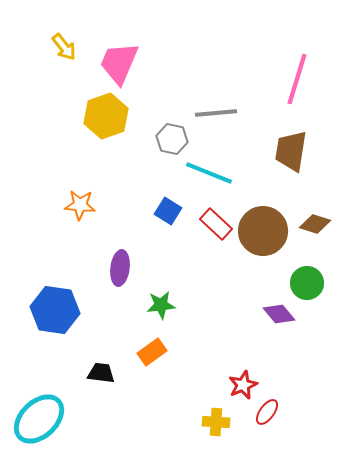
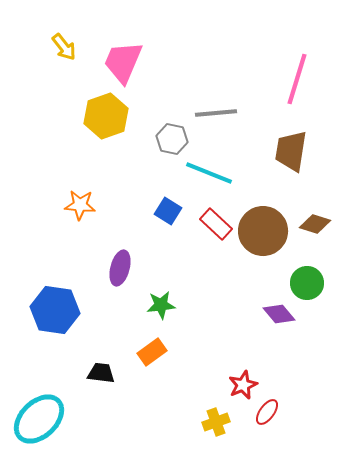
pink trapezoid: moved 4 px right, 1 px up
purple ellipse: rotated 8 degrees clockwise
yellow cross: rotated 24 degrees counterclockwise
